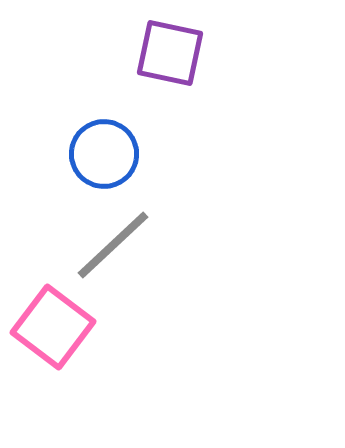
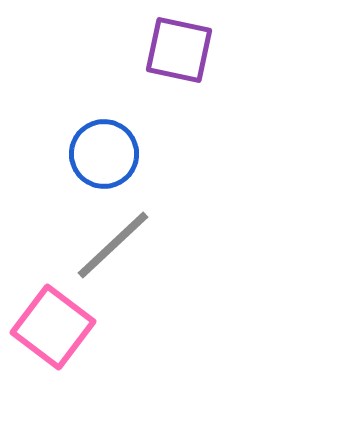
purple square: moved 9 px right, 3 px up
